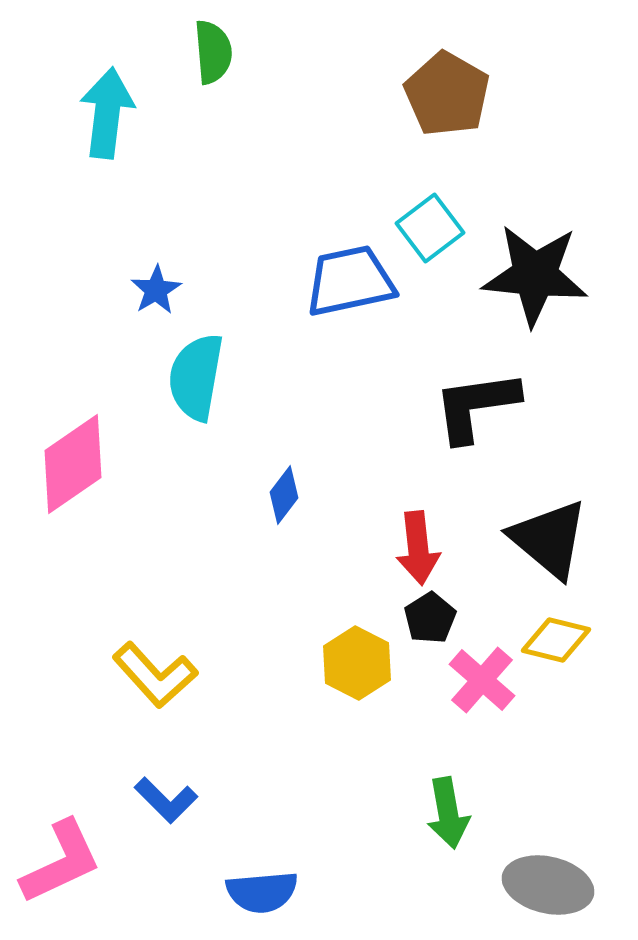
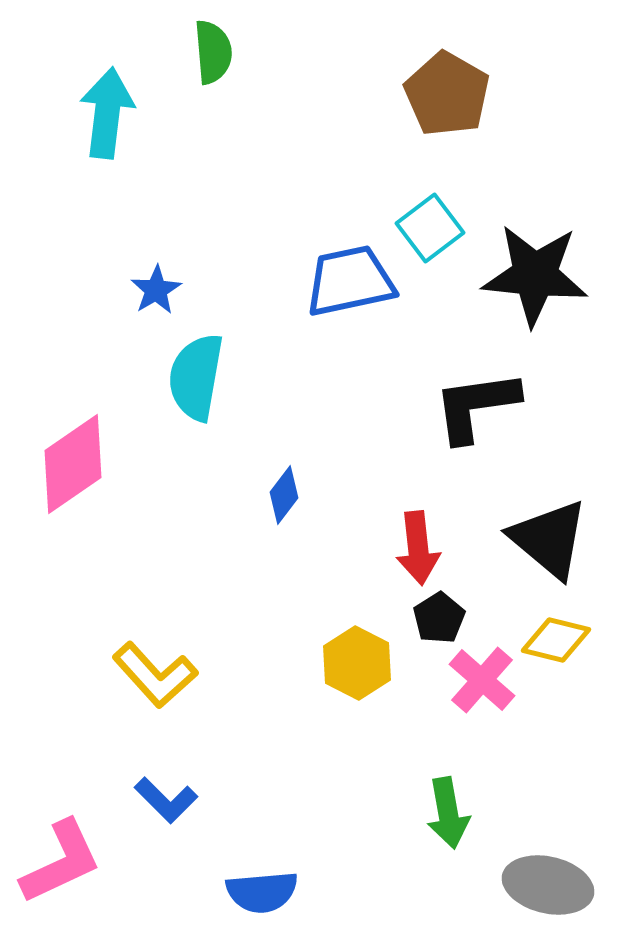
black pentagon: moved 9 px right
